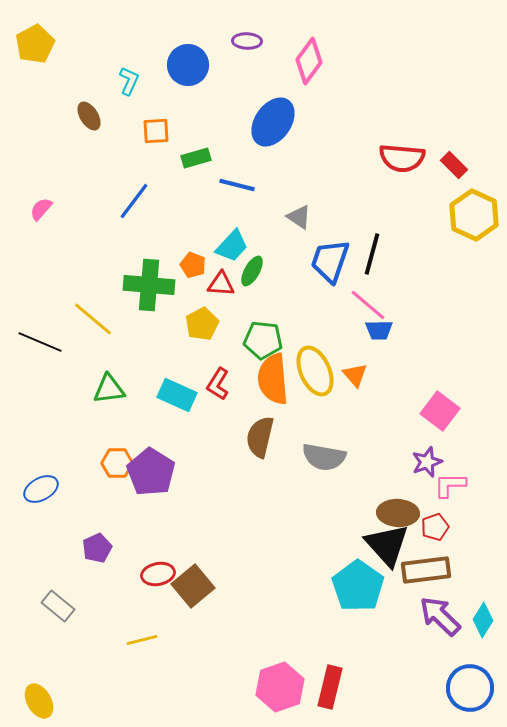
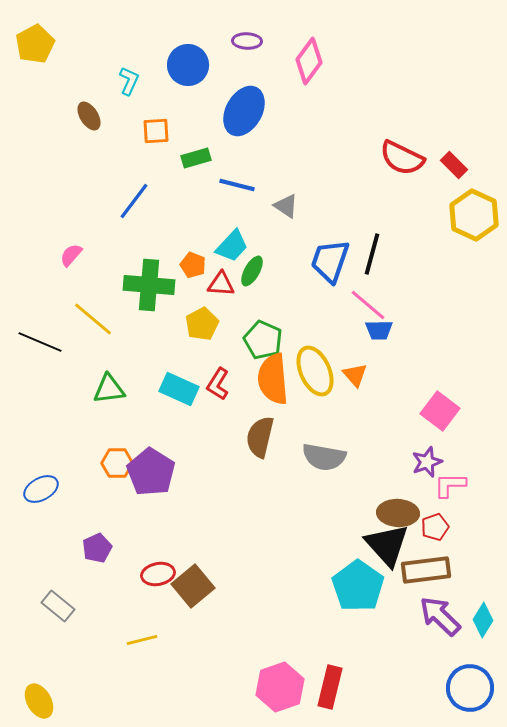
blue ellipse at (273, 122): moved 29 px left, 11 px up; rotated 6 degrees counterclockwise
red semicircle at (402, 158): rotated 21 degrees clockwise
pink semicircle at (41, 209): moved 30 px right, 46 px down
gray triangle at (299, 217): moved 13 px left, 11 px up
green pentagon at (263, 340): rotated 18 degrees clockwise
cyan rectangle at (177, 395): moved 2 px right, 6 px up
